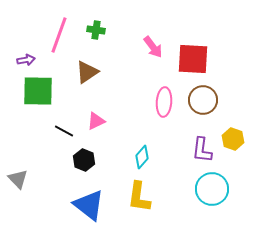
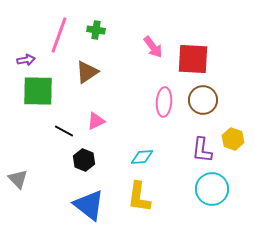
cyan diamond: rotated 45 degrees clockwise
